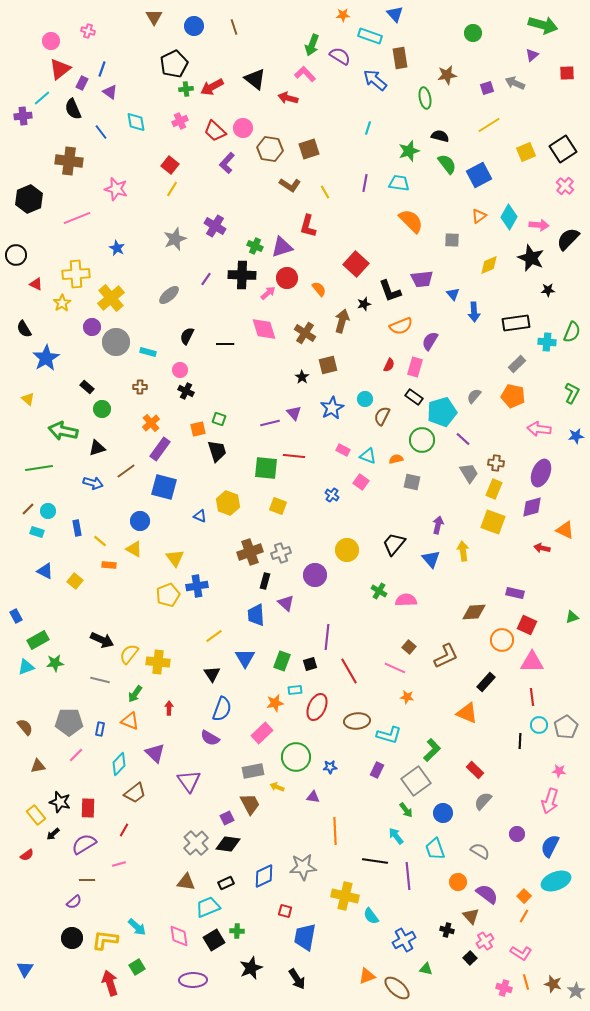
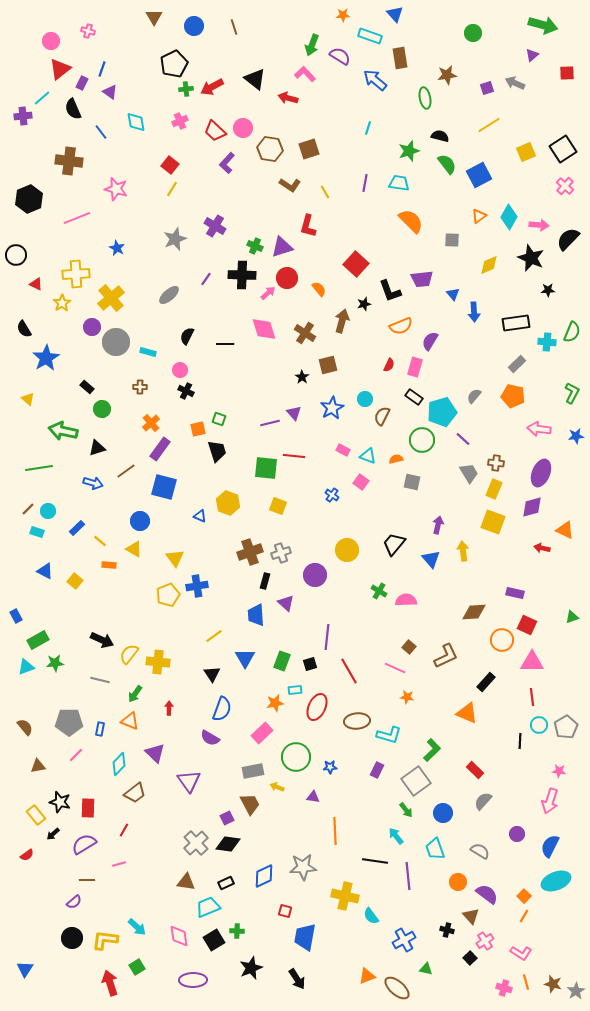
blue rectangle at (77, 528): rotated 56 degrees clockwise
